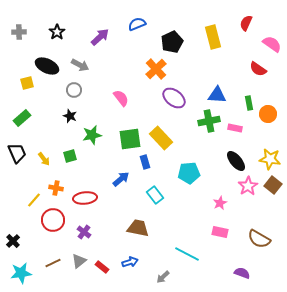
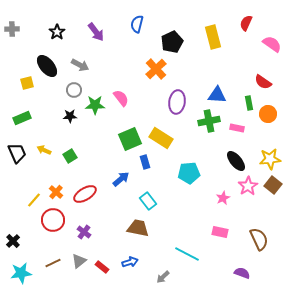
blue semicircle at (137, 24): rotated 54 degrees counterclockwise
gray cross at (19, 32): moved 7 px left, 3 px up
purple arrow at (100, 37): moved 4 px left, 5 px up; rotated 96 degrees clockwise
black ellipse at (47, 66): rotated 25 degrees clockwise
red semicircle at (258, 69): moved 5 px right, 13 px down
purple ellipse at (174, 98): moved 3 px right, 4 px down; rotated 60 degrees clockwise
black star at (70, 116): rotated 24 degrees counterclockwise
green rectangle at (22, 118): rotated 18 degrees clockwise
pink rectangle at (235, 128): moved 2 px right
green star at (92, 135): moved 3 px right, 30 px up; rotated 12 degrees clockwise
yellow rectangle at (161, 138): rotated 15 degrees counterclockwise
green square at (130, 139): rotated 15 degrees counterclockwise
green square at (70, 156): rotated 16 degrees counterclockwise
yellow arrow at (44, 159): moved 9 px up; rotated 152 degrees clockwise
yellow star at (270, 159): rotated 15 degrees counterclockwise
orange cross at (56, 188): moved 4 px down; rotated 32 degrees clockwise
cyan rectangle at (155, 195): moved 7 px left, 6 px down
red ellipse at (85, 198): moved 4 px up; rotated 25 degrees counterclockwise
pink star at (220, 203): moved 3 px right, 5 px up
brown semicircle at (259, 239): rotated 145 degrees counterclockwise
